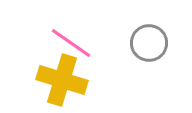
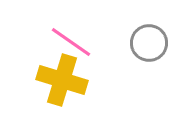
pink line: moved 1 px up
